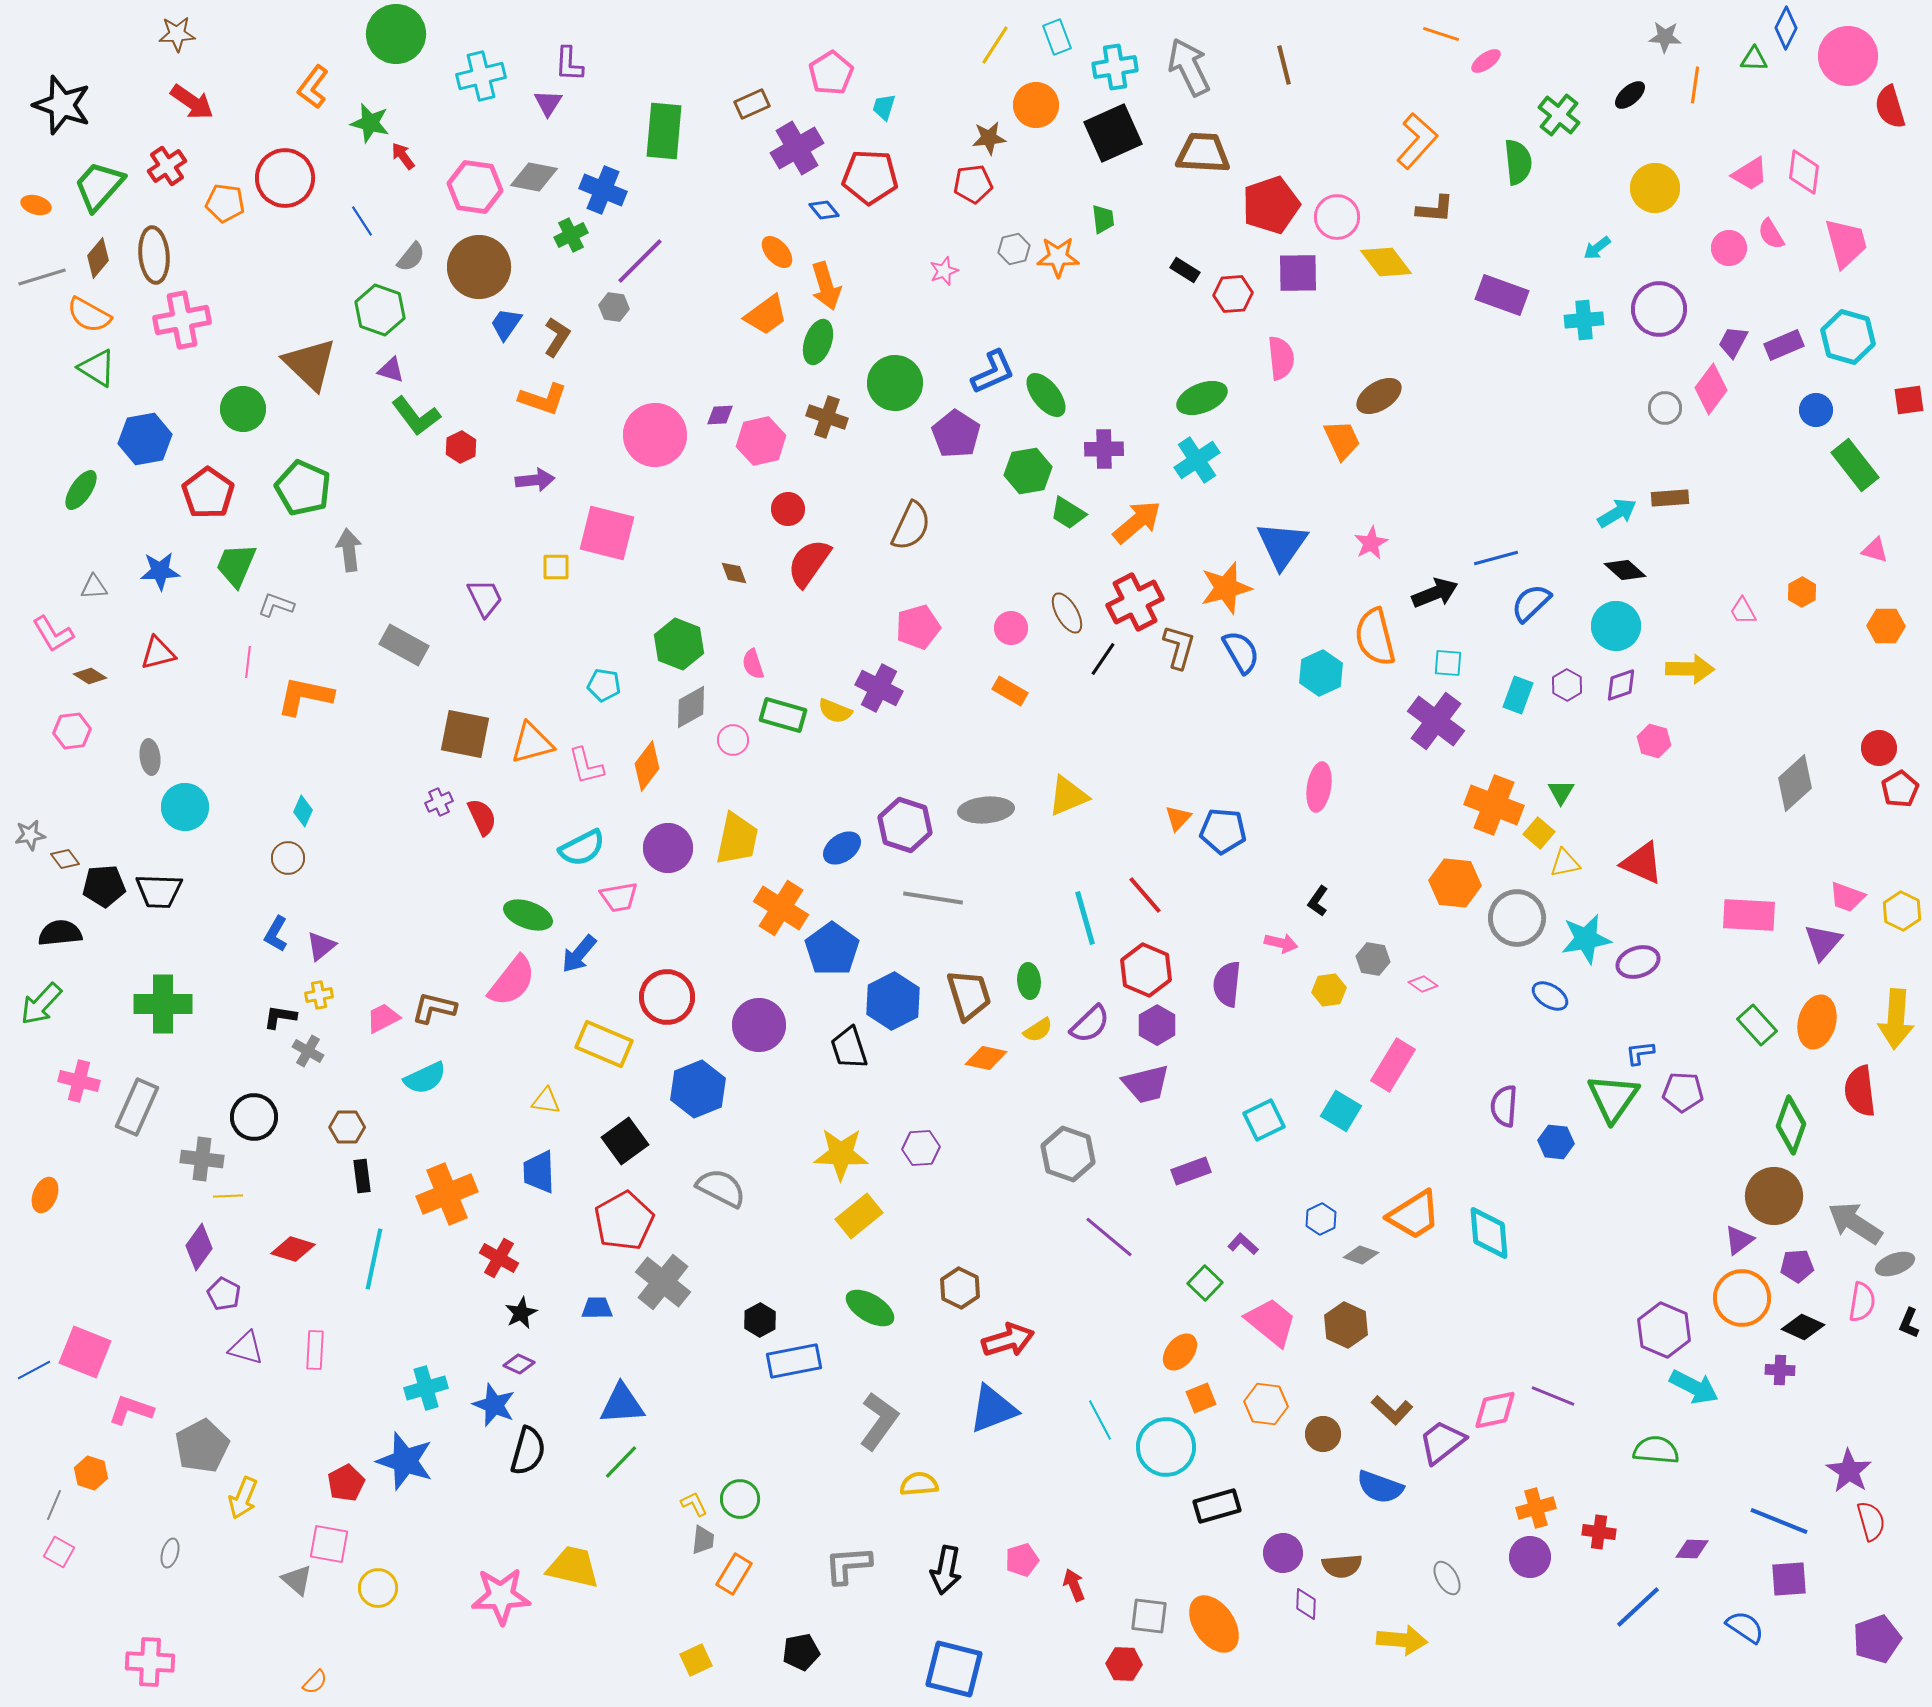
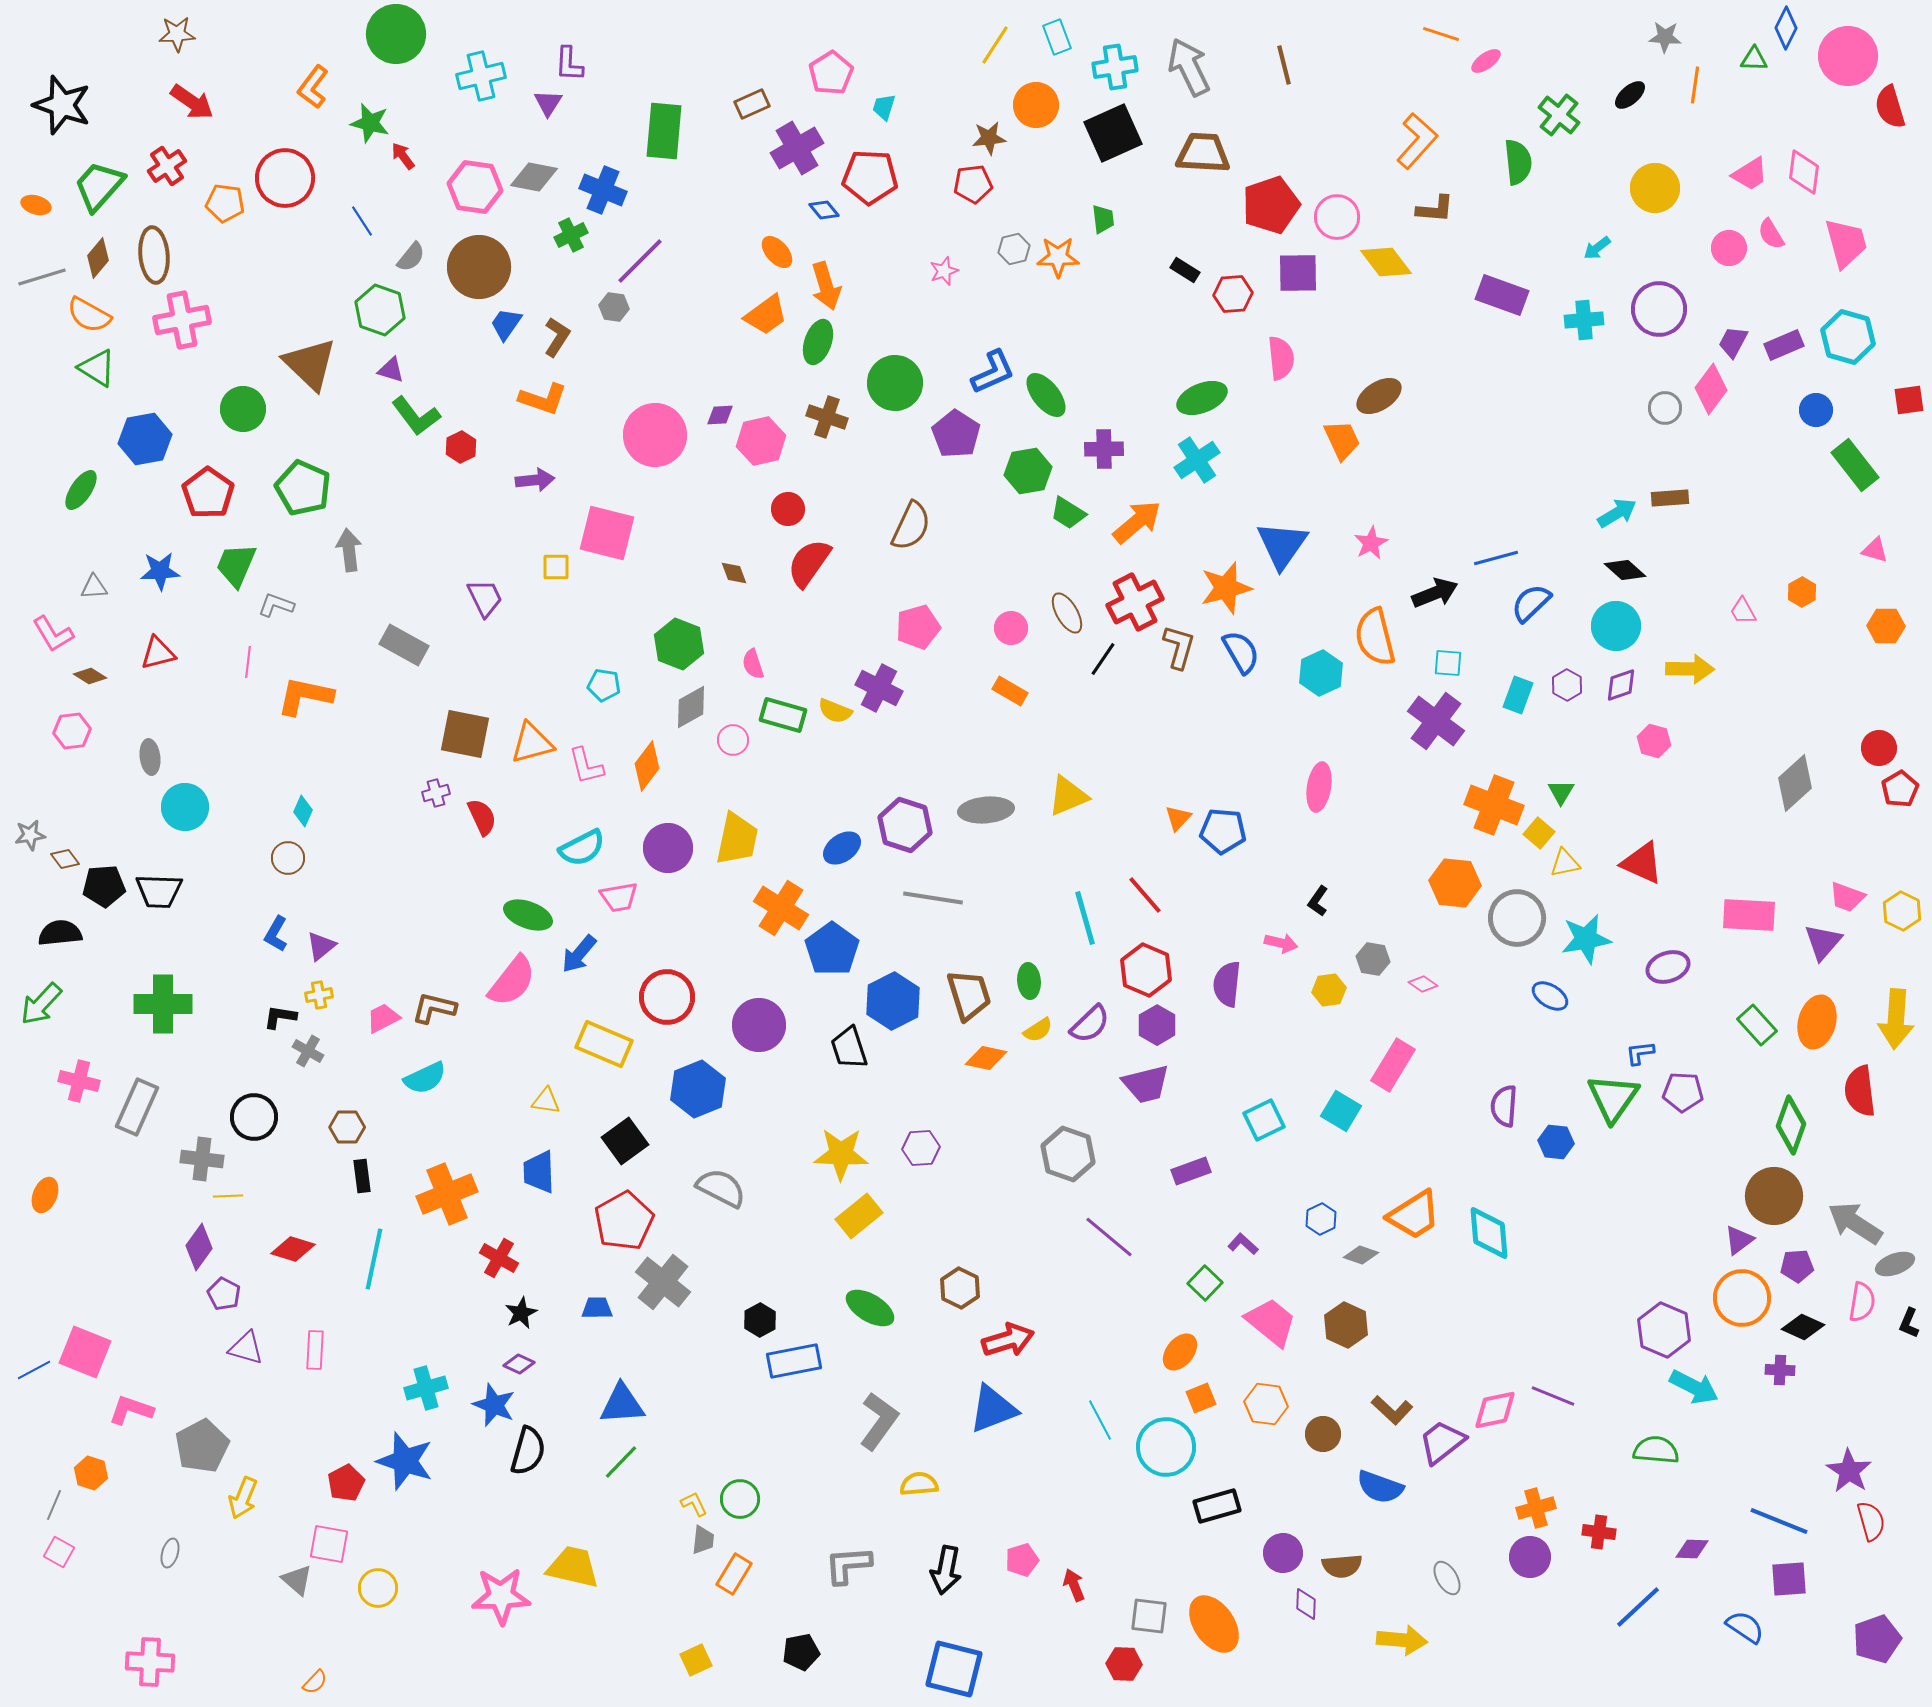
purple cross at (439, 802): moved 3 px left, 9 px up; rotated 8 degrees clockwise
purple ellipse at (1638, 962): moved 30 px right, 5 px down
